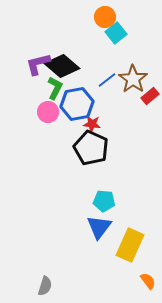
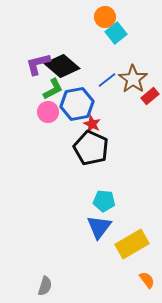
green L-shape: moved 2 px left, 1 px down; rotated 35 degrees clockwise
red star: rotated 18 degrees clockwise
yellow rectangle: moved 2 px right, 1 px up; rotated 36 degrees clockwise
orange semicircle: moved 1 px left, 1 px up
